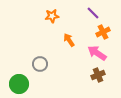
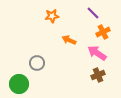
orange arrow: rotated 32 degrees counterclockwise
gray circle: moved 3 px left, 1 px up
